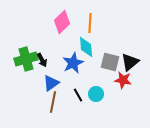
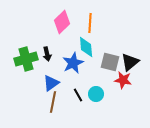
black arrow: moved 5 px right, 6 px up; rotated 16 degrees clockwise
